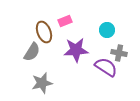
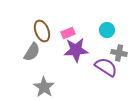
pink rectangle: moved 3 px right, 12 px down
brown ellipse: moved 2 px left, 1 px up
gray star: moved 2 px right, 4 px down; rotated 25 degrees counterclockwise
